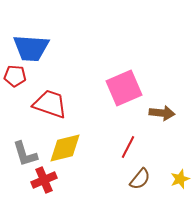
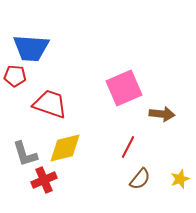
brown arrow: moved 1 px down
